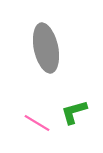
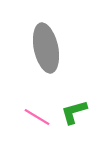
pink line: moved 6 px up
